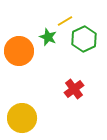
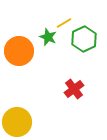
yellow line: moved 1 px left, 2 px down
yellow circle: moved 5 px left, 4 px down
